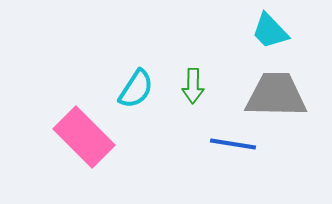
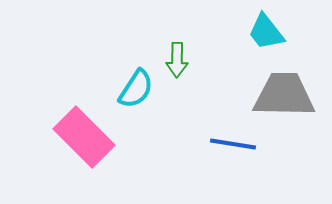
cyan trapezoid: moved 4 px left, 1 px down; rotated 6 degrees clockwise
green arrow: moved 16 px left, 26 px up
gray trapezoid: moved 8 px right
